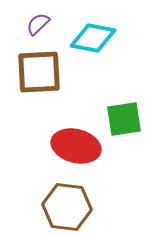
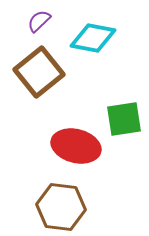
purple semicircle: moved 1 px right, 3 px up
brown square: rotated 36 degrees counterclockwise
brown hexagon: moved 6 px left
